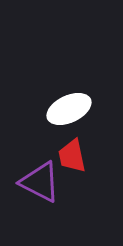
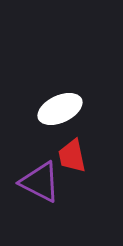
white ellipse: moved 9 px left
